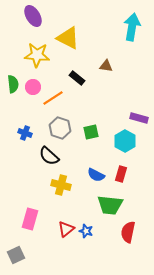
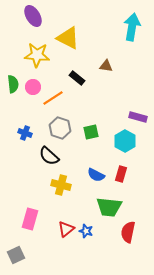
purple rectangle: moved 1 px left, 1 px up
green trapezoid: moved 1 px left, 2 px down
